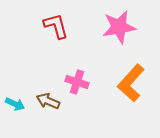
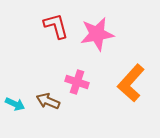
pink star: moved 22 px left, 7 px down
